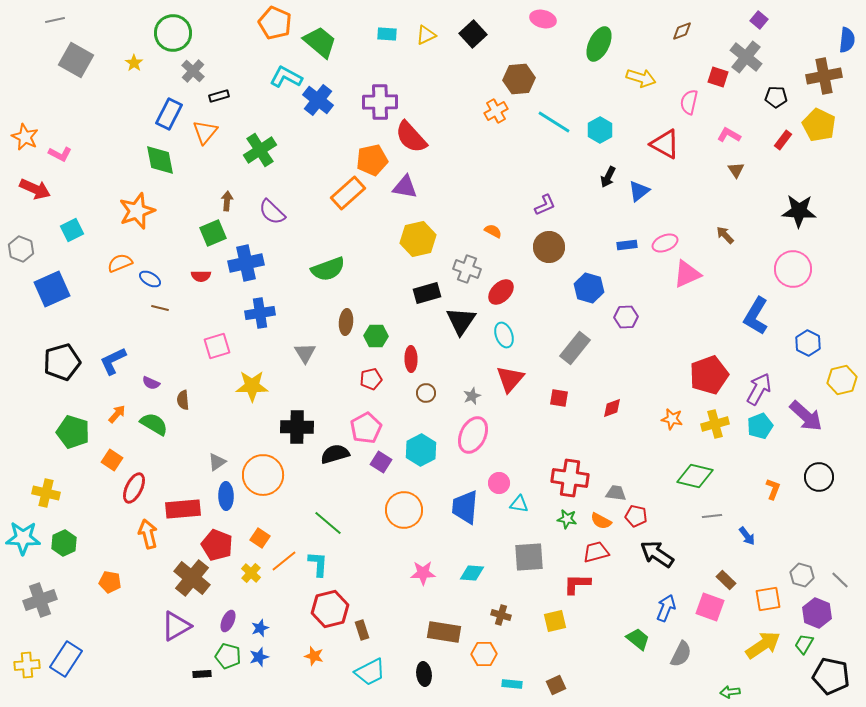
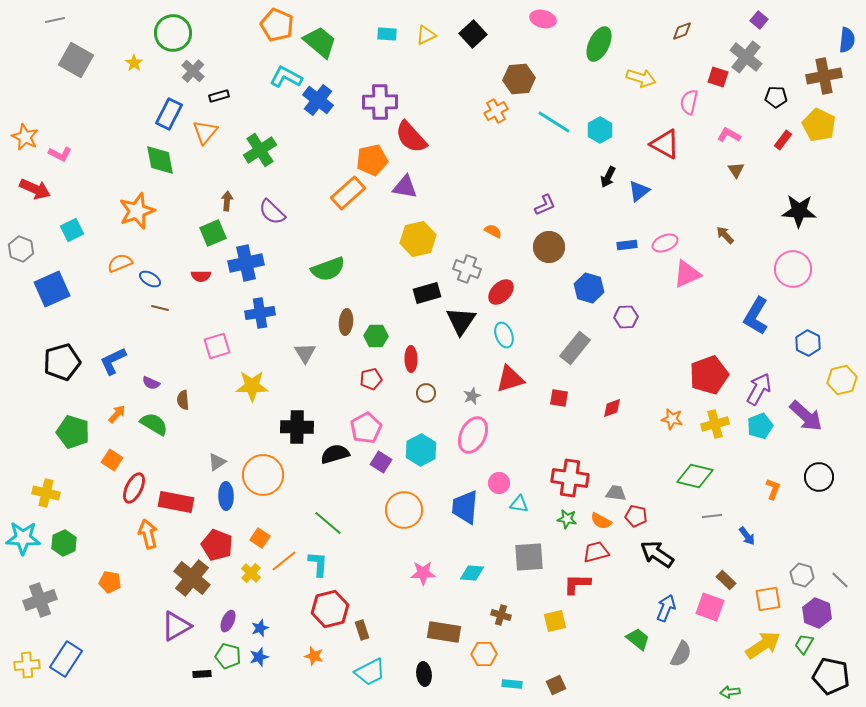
orange pentagon at (275, 23): moved 2 px right, 2 px down
red triangle at (510, 379): rotated 32 degrees clockwise
red rectangle at (183, 509): moved 7 px left, 7 px up; rotated 16 degrees clockwise
